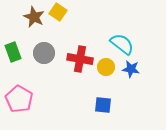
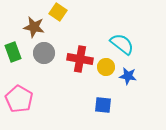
brown star: moved 10 px down; rotated 15 degrees counterclockwise
blue star: moved 3 px left, 7 px down
